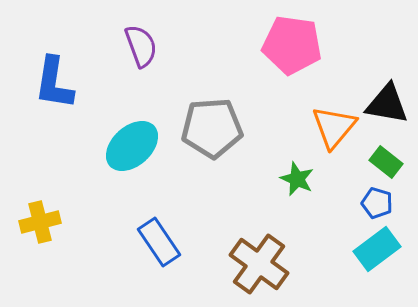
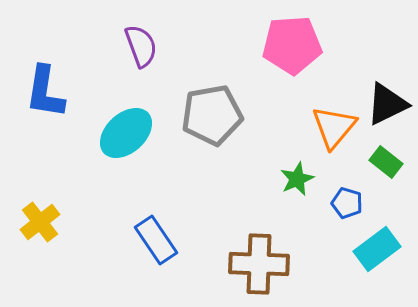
pink pentagon: rotated 12 degrees counterclockwise
blue L-shape: moved 9 px left, 9 px down
black triangle: rotated 36 degrees counterclockwise
gray pentagon: moved 13 px up; rotated 6 degrees counterclockwise
cyan ellipse: moved 6 px left, 13 px up
green star: rotated 24 degrees clockwise
blue pentagon: moved 30 px left
yellow cross: rotated 24 degrees counterclockwise
blue rectangle: moved 3 px left, 2 px up
brown cross: rotated 34 degrees counterclockwise
